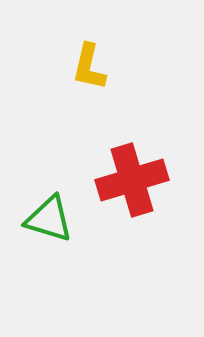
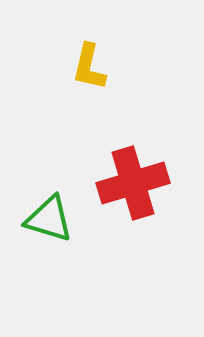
red cross: moved 1 px right, 3 px down
